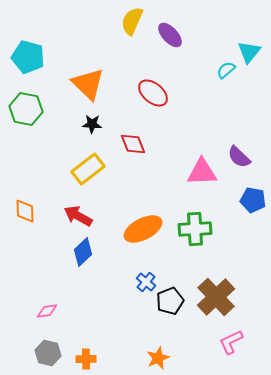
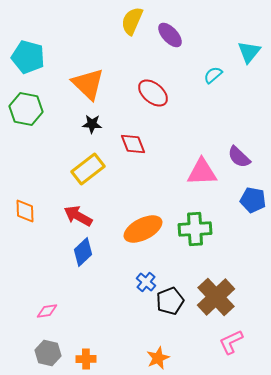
cyan semicircle: moved 13 px left, 5 px down
